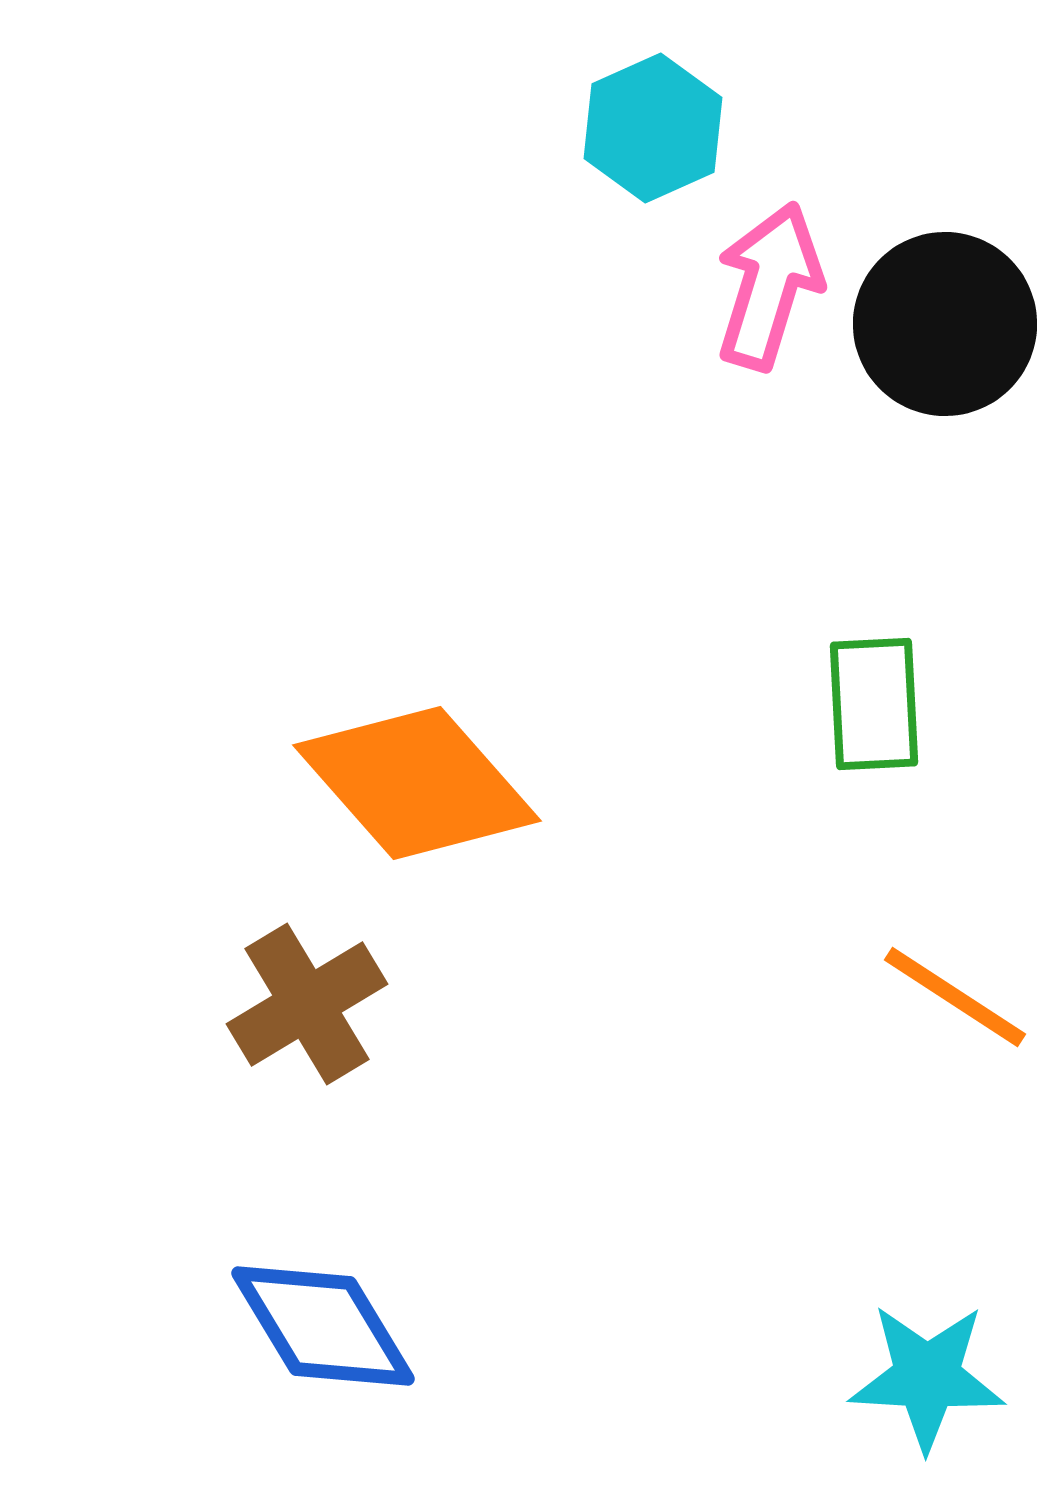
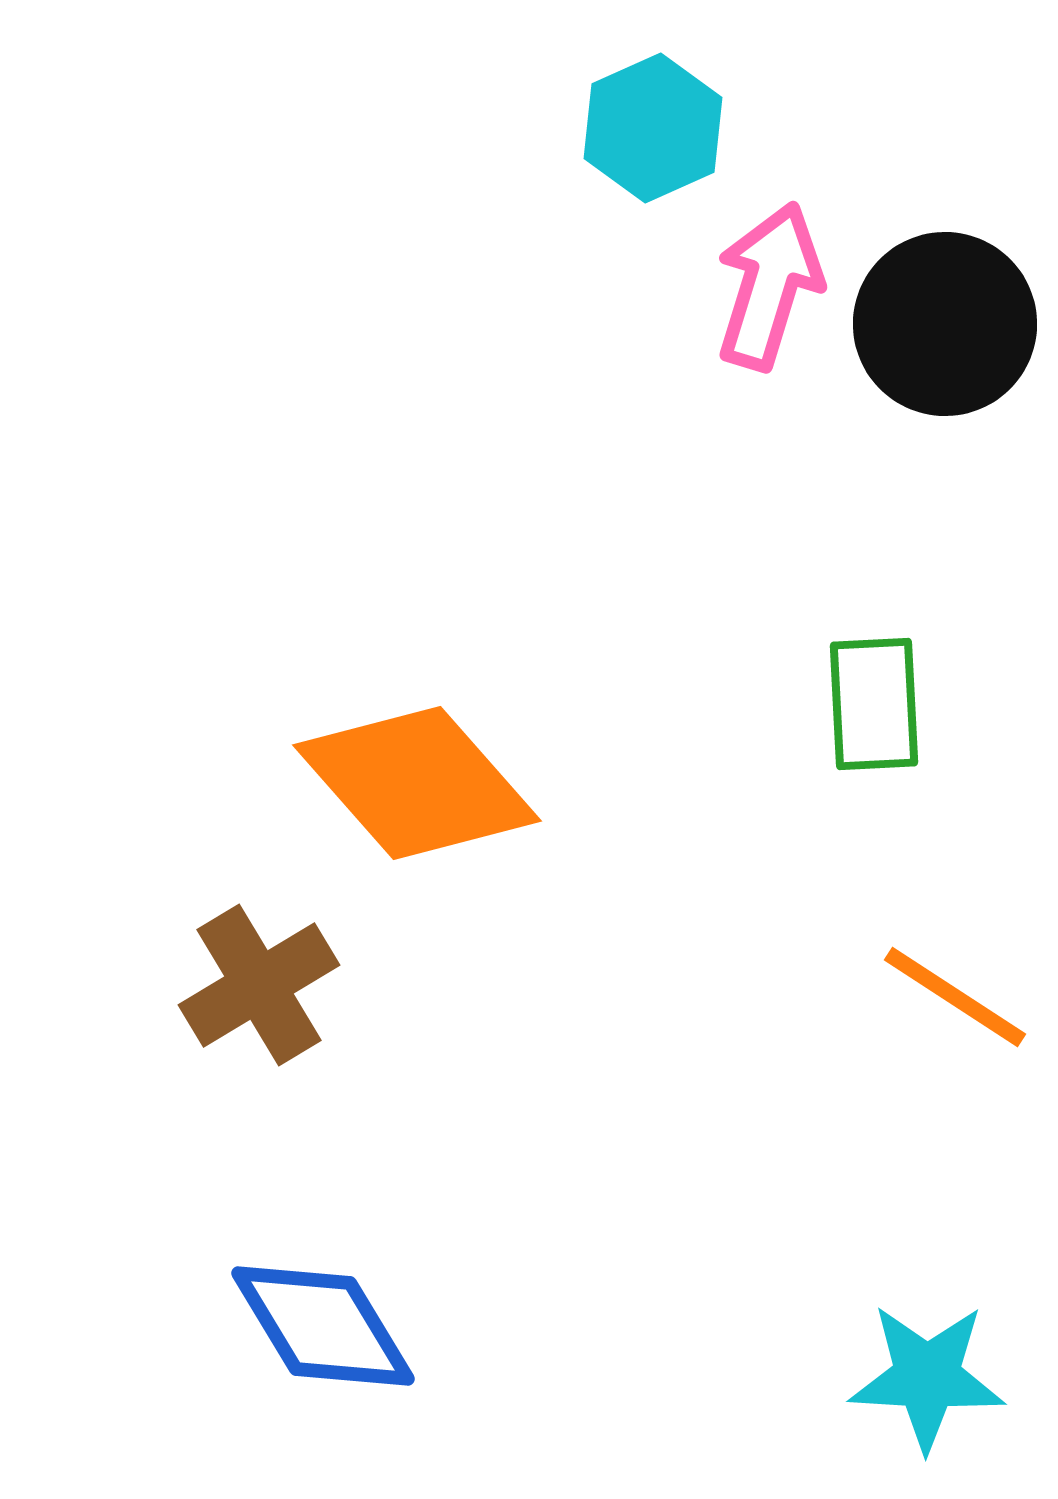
brown cross: moved 48 px left, 19 px up
